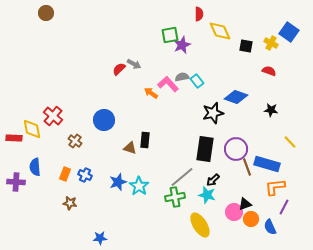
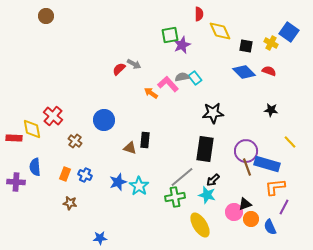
brown circle at (46, 13): moved 3 px down
cyan rectangle at (197, 81): moved 2 px left, 3 px up
blue diamond at (236, 97): moved 8 px right, 25 px up; rotated 25 degrees clockwise
black star at (213, 113): rotated 10 degrees clockwise
purple circle at (236, 149): moved 10 px right, 2 px down
